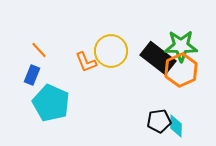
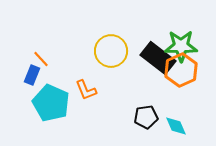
orange line: moved 2 px right, 9 px down
orange L-shape: moved 28 px down
black pentagon: moved 13 px left, 4 px up
cyan diamond: rotated 25 degrees counterclockwise
